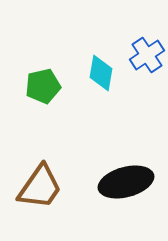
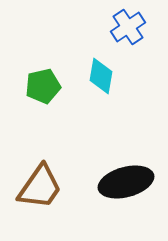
blue cross: moved 19 px left, 28 px up
cyan diamond: moved 3 px down
